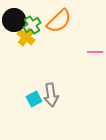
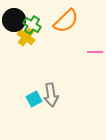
orange semicircle: moved 7 px right
green cross: rotated 24 degrees counterclockwise
